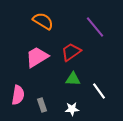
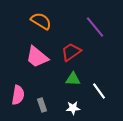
orange semicircle: moved 2 px left
pink trapezoid: rotated 110 degrees counterclockwise
white star: moved 1 px right, 1 px up
